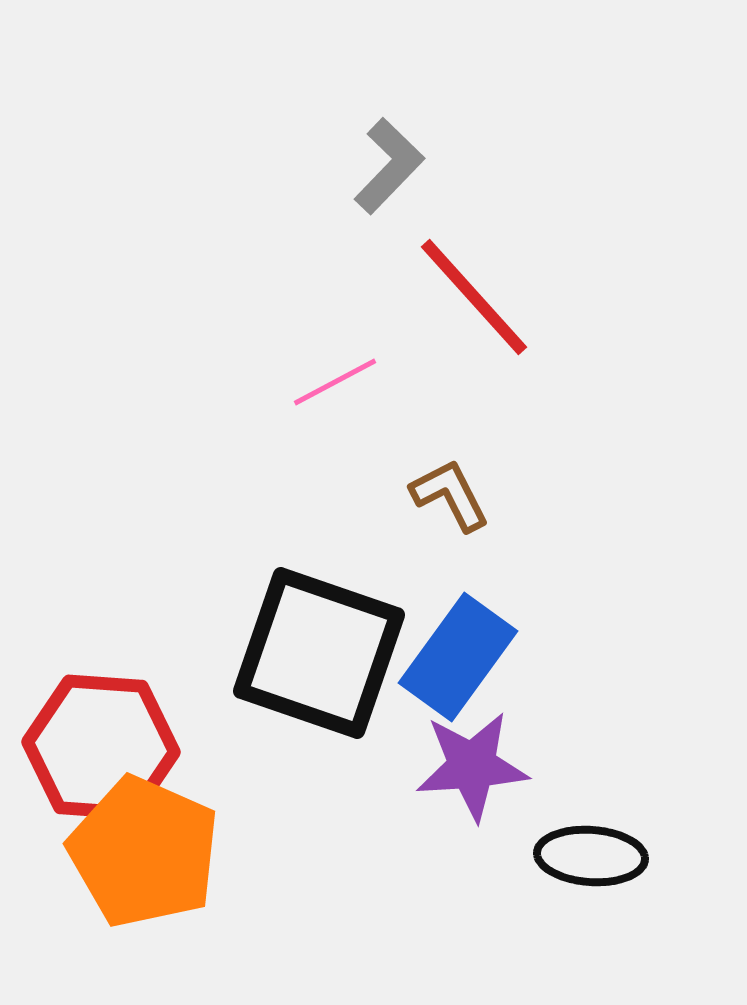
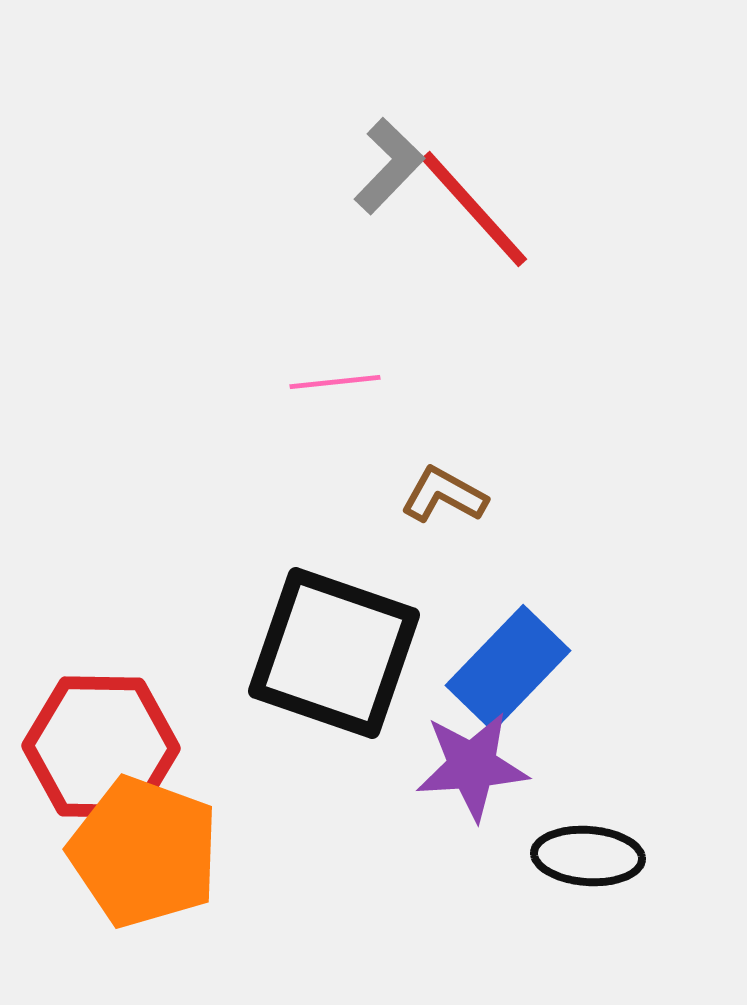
red line: moved 88 px up
pink line: rotated 22 degrees clockwise
brown L-shape: moved 6 px left; rotated 34 degrees counterclockwise
black square: moved 15 px right
blue rectangle: moved 50 px right, 11 px down; rotated 8 degrees clockwise
red hexagon: rotated 3 degrees counterclockwise
orange pentagon: rotated 4 degrees counterclockwise
black ellipse: moved 3 px left
